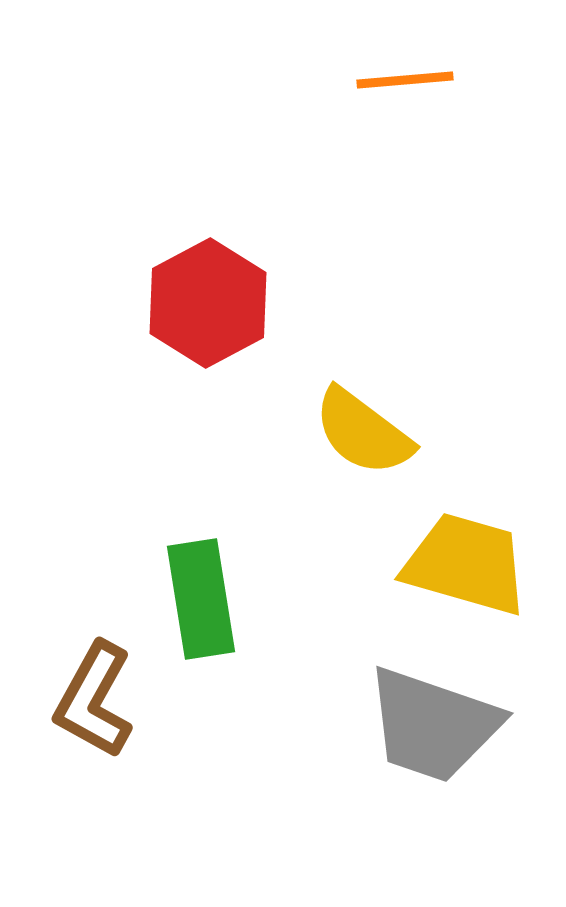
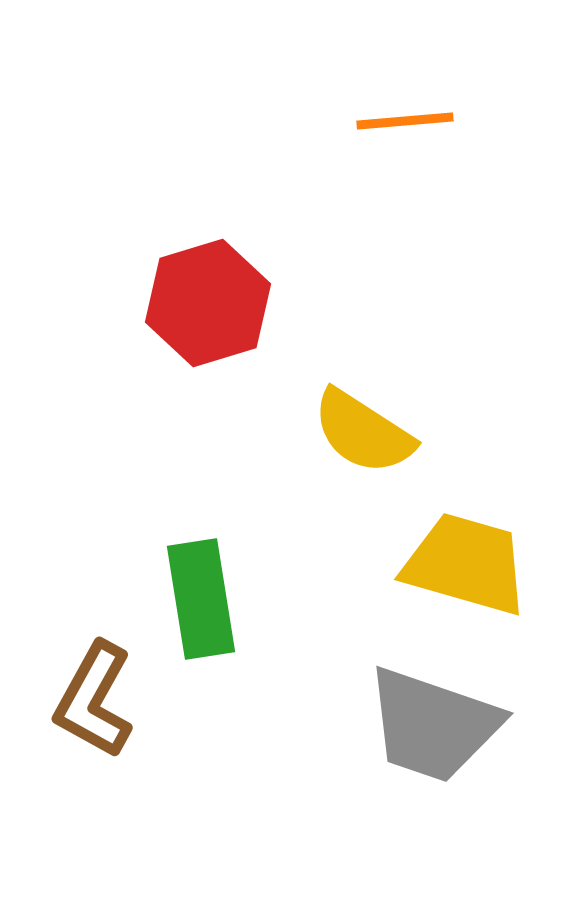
orange line: moved 41 px down
red hexagon: rotated 11 degrees clockwise
yellow semicircle: rotated 4 degrees counterclockwise
